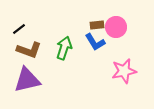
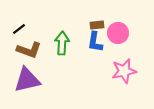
pink circle: moved 2 px right, 6 px down
blue L-shape: rotated 40 degrees clockwise
green arrow: moved 2 px left, 5 px up; rotated 15 degrees counterclockwise
